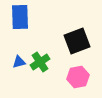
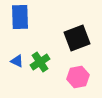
black square: moved 3 px up
blue triangle: moved 2 px left, 1 px up; rotated 40 degrees clockwise
